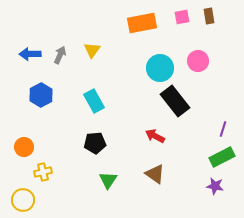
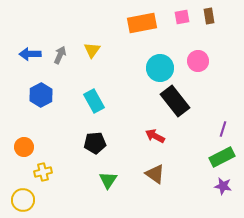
purple star: moved 8 px right
